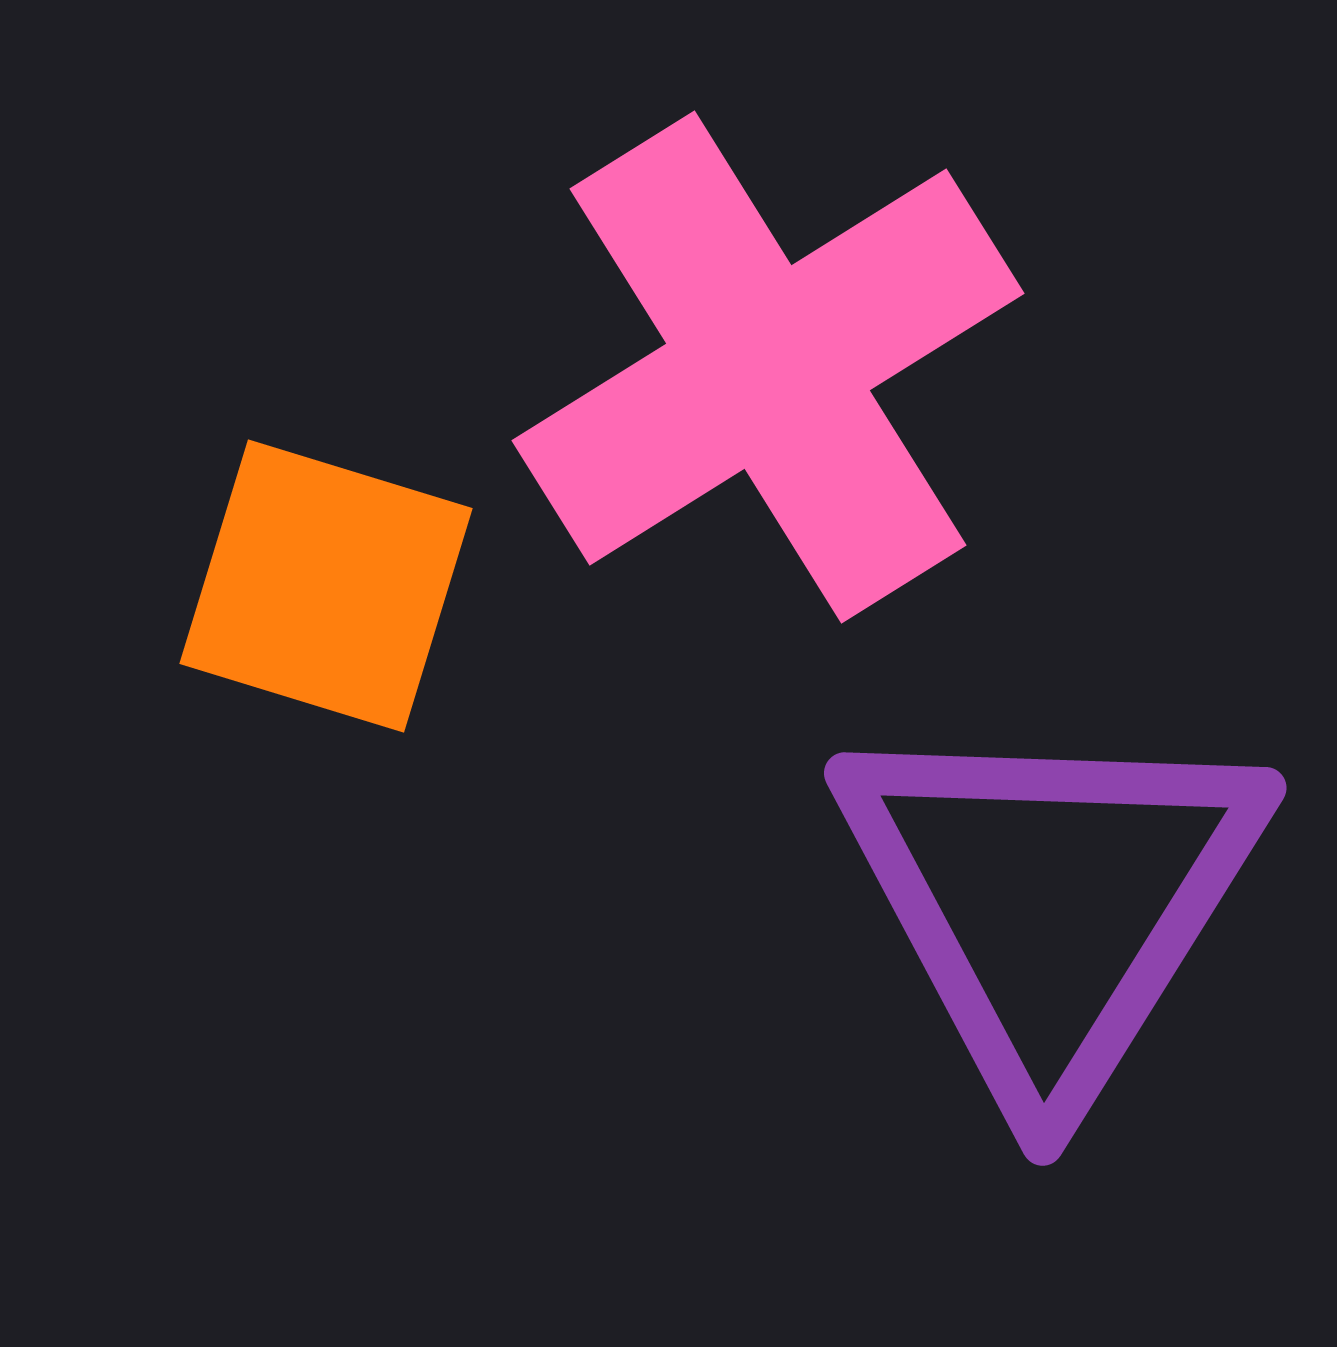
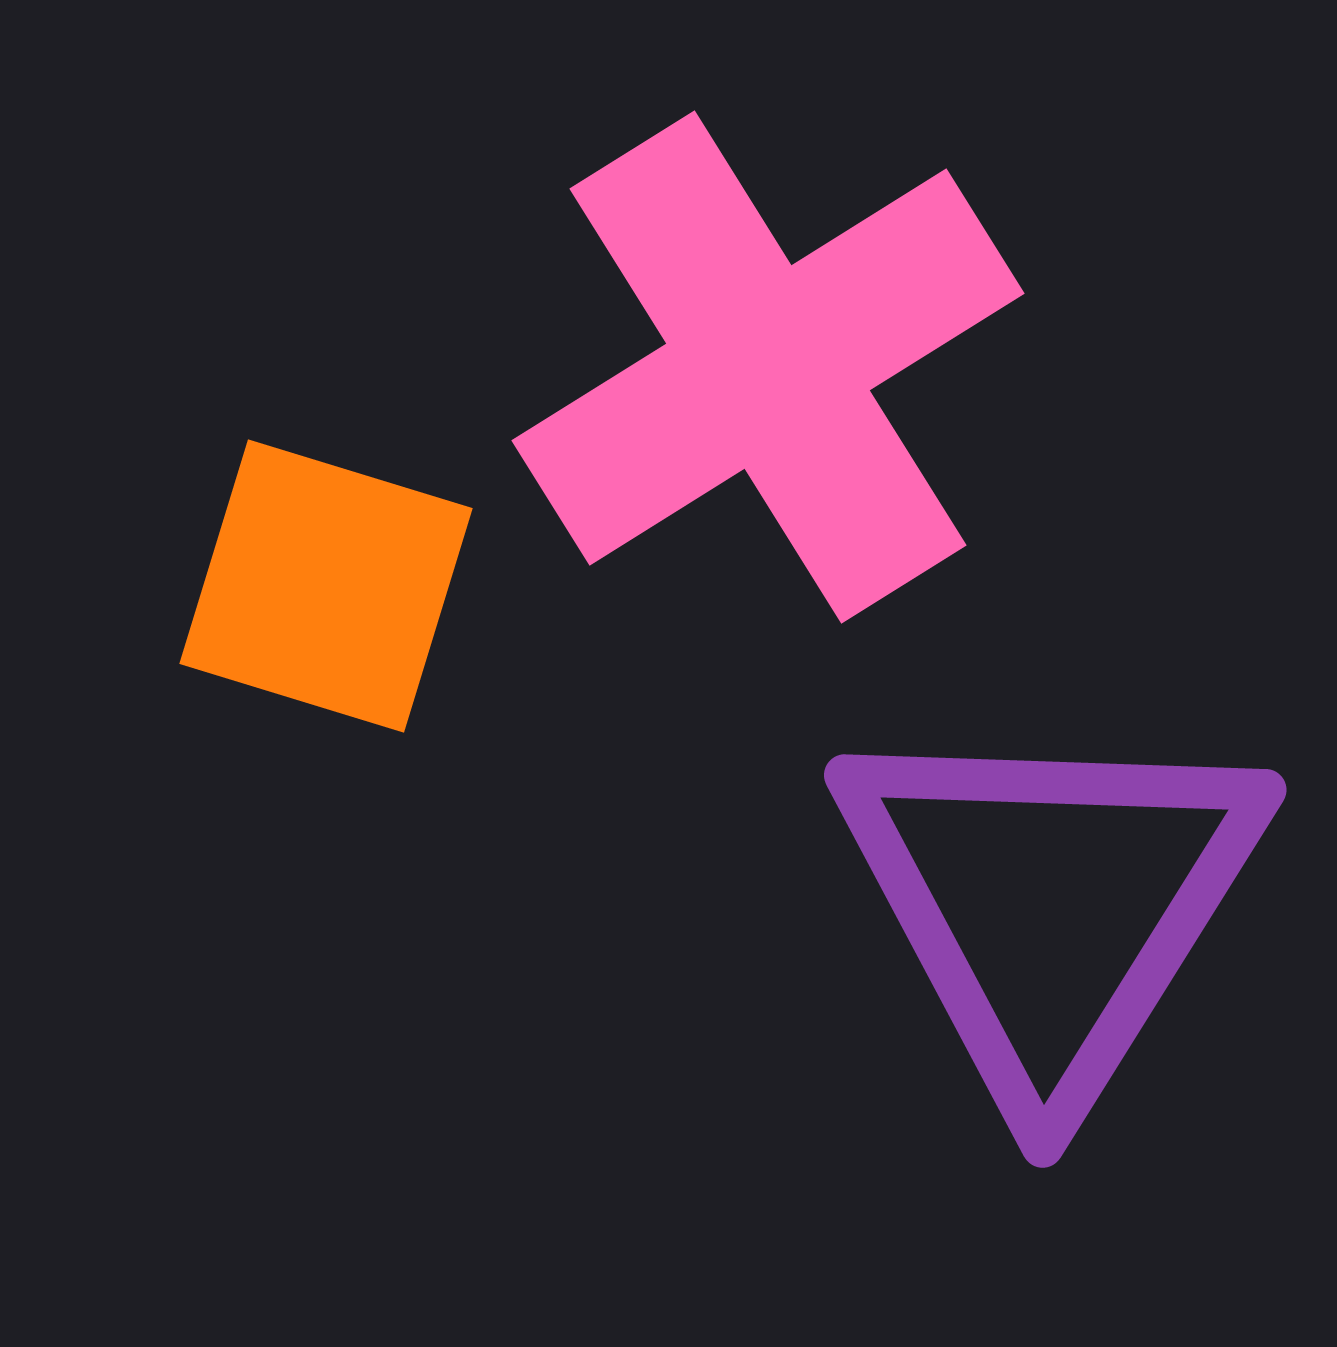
purple triangle: moved 2 px down
